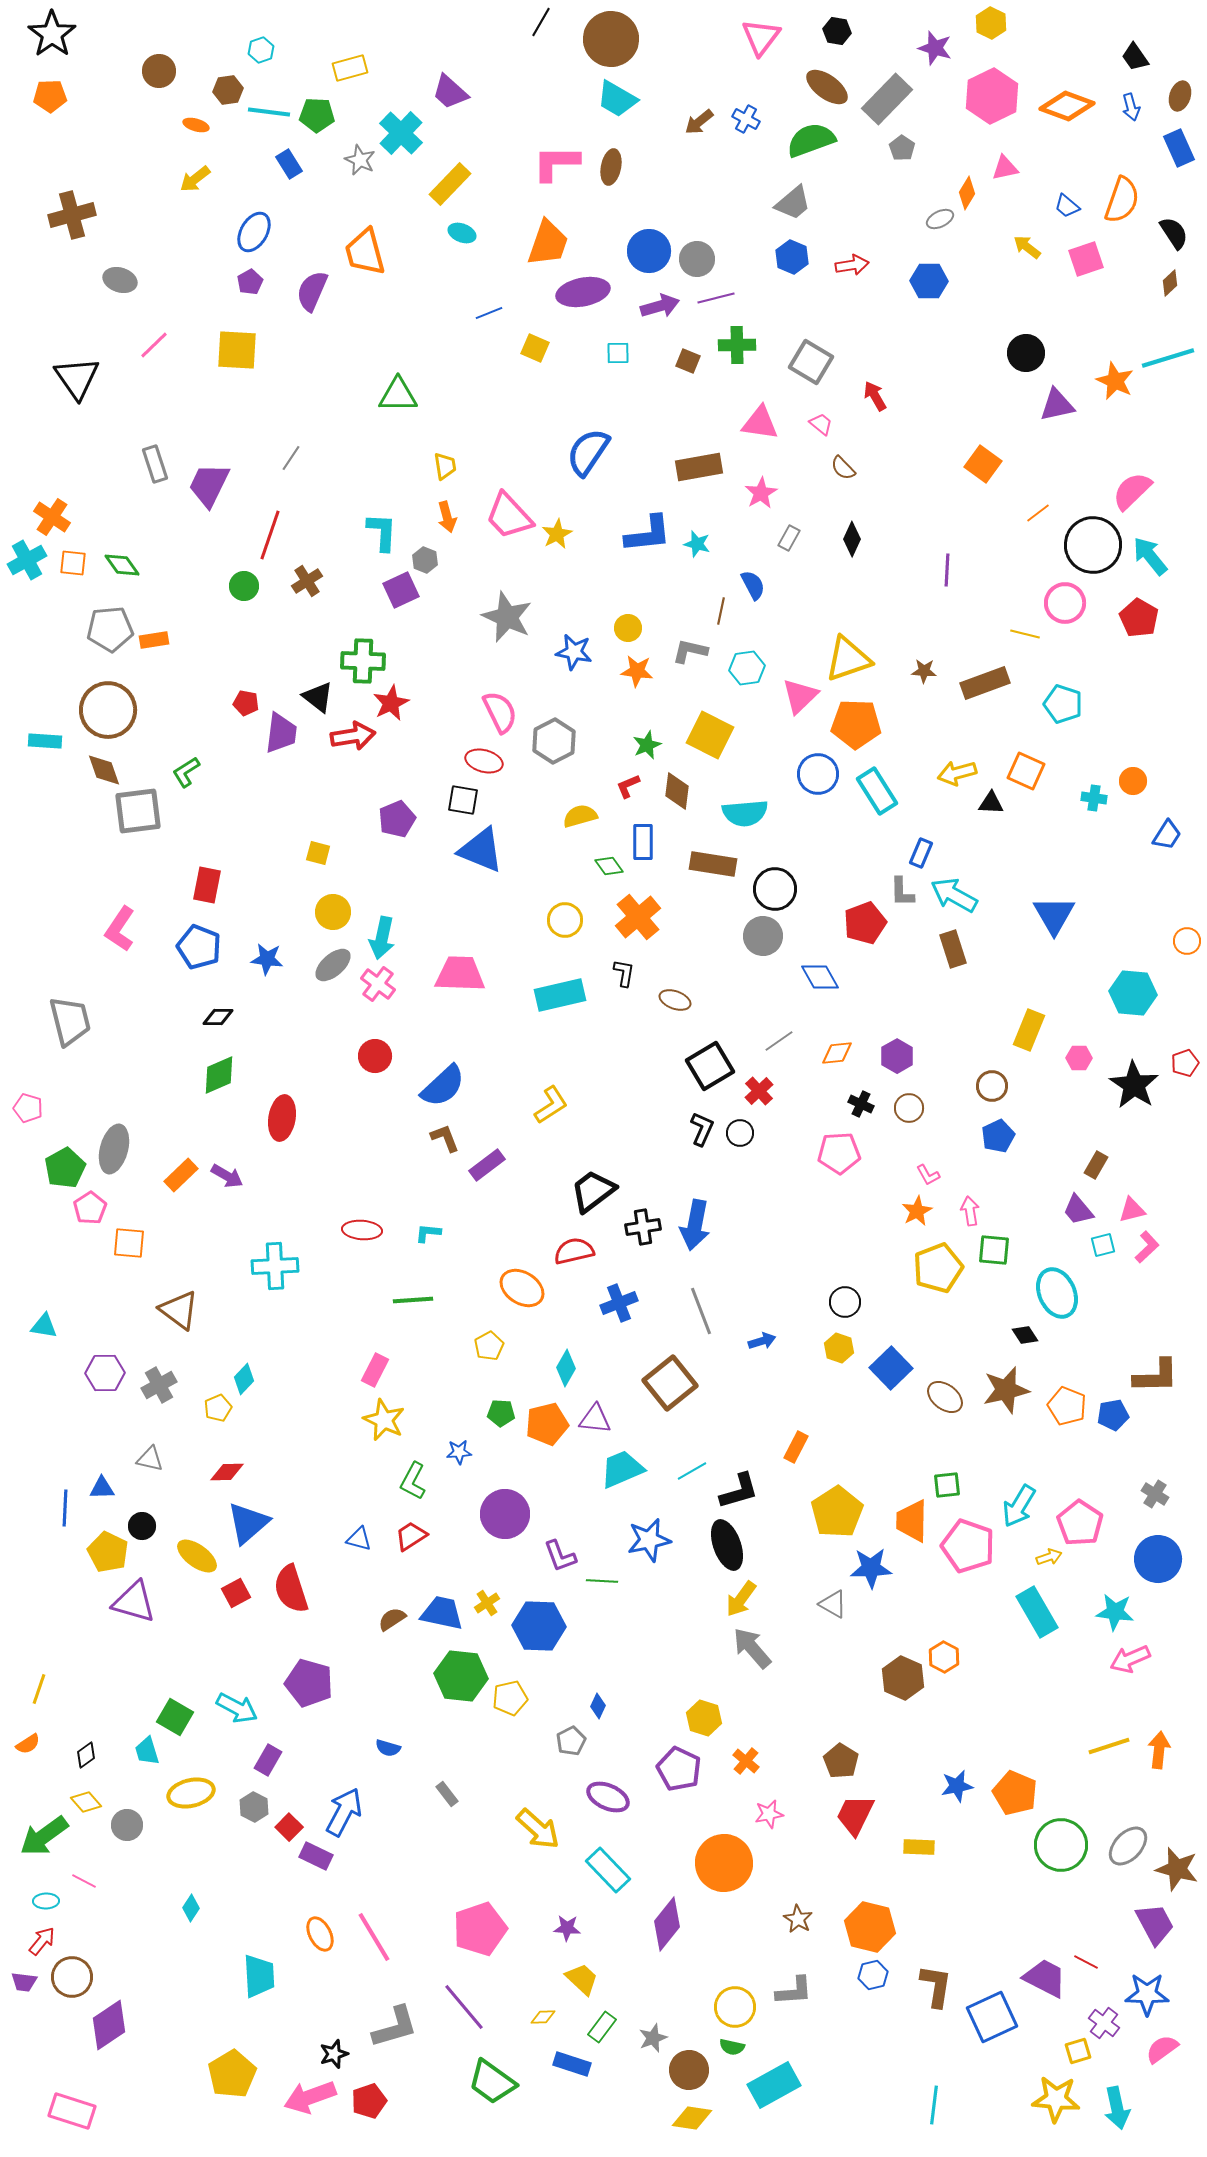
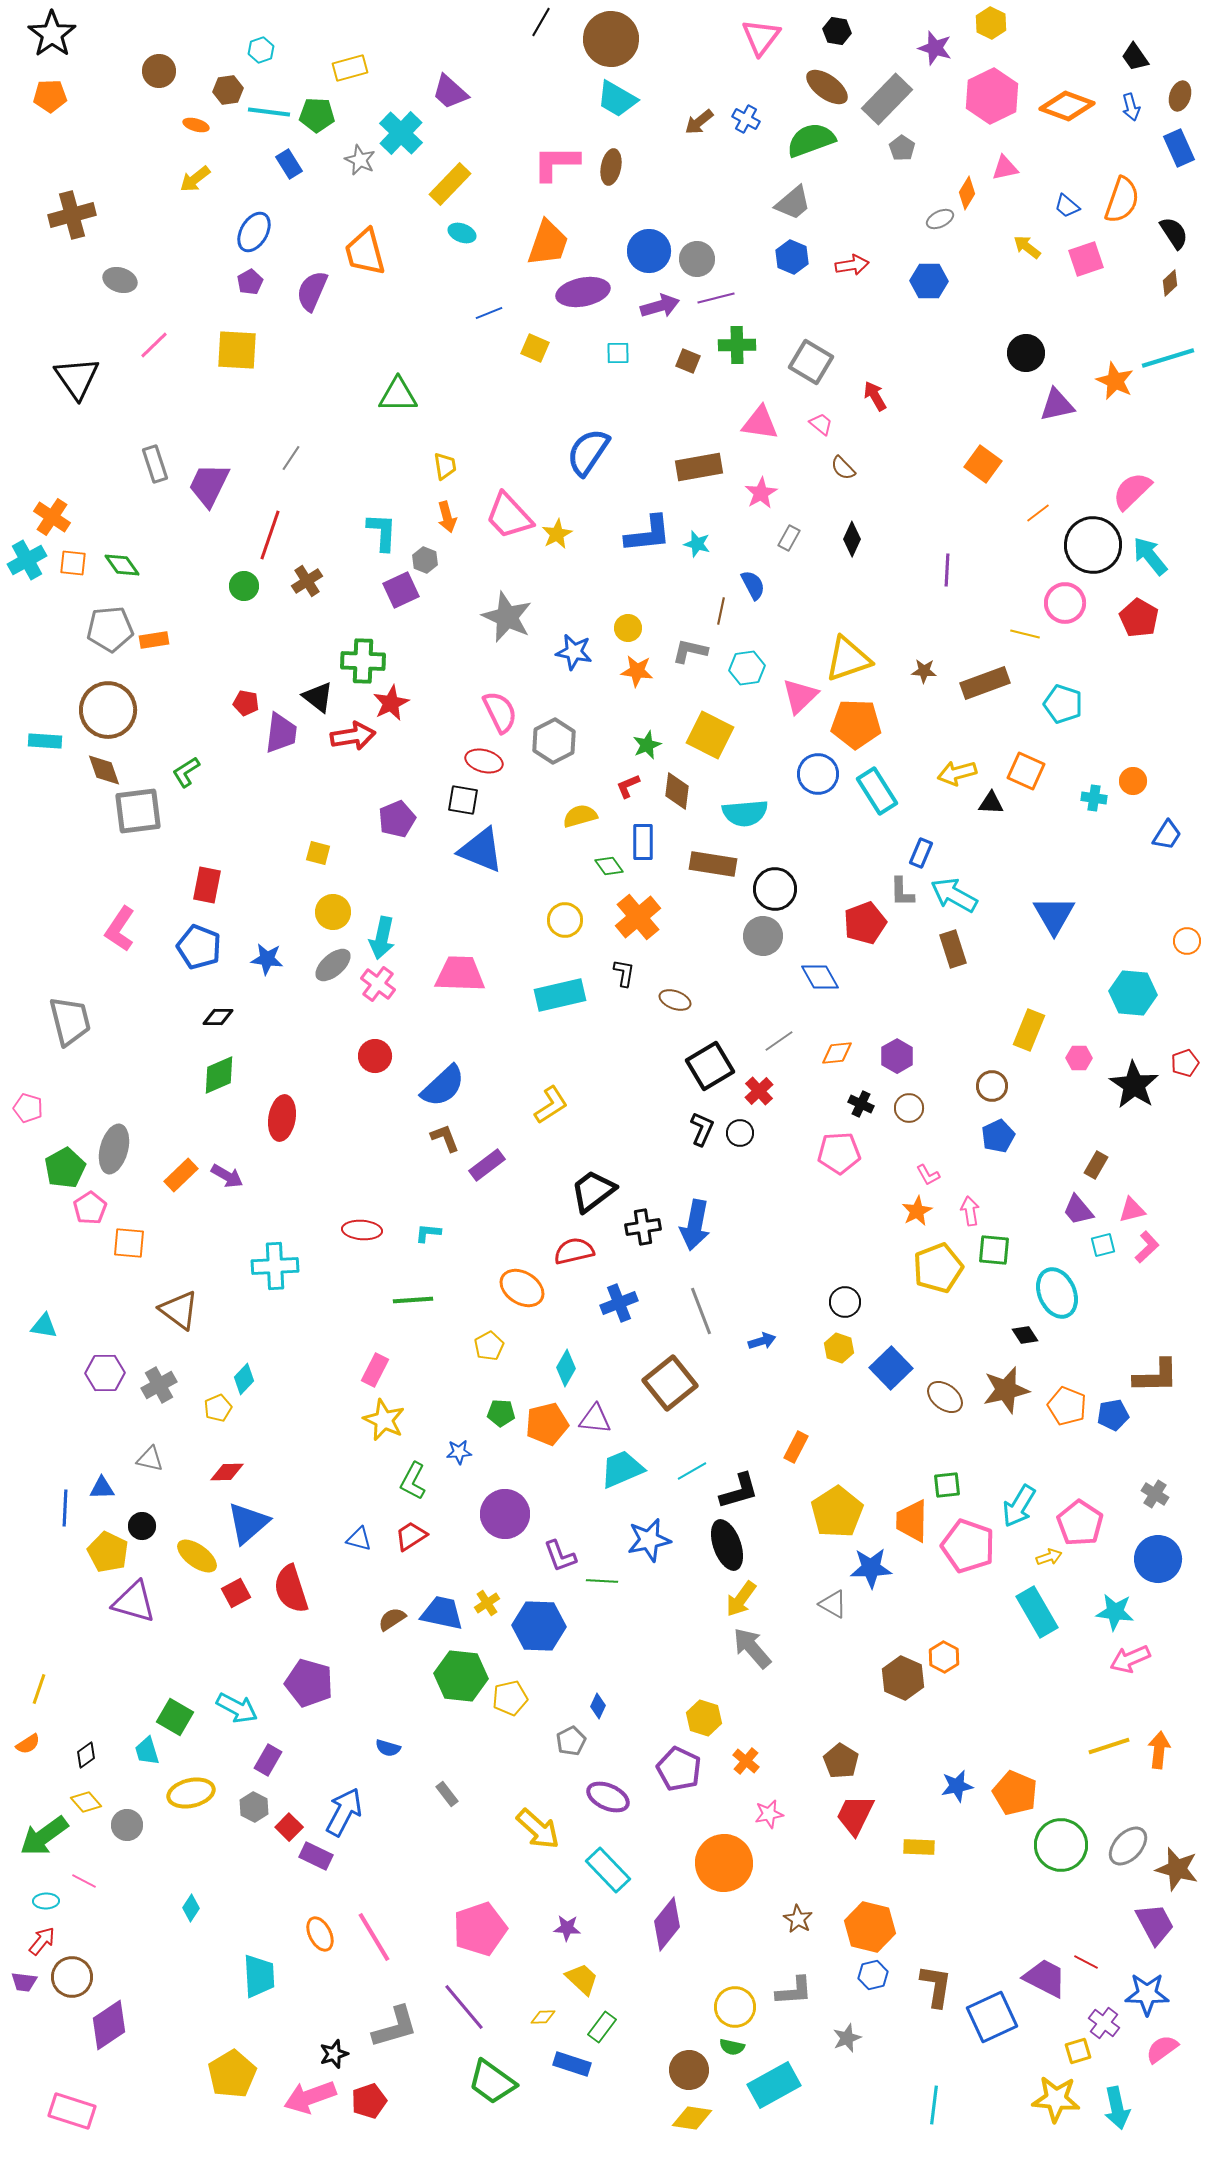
gray star at (653, 2038): moved 194 px right
